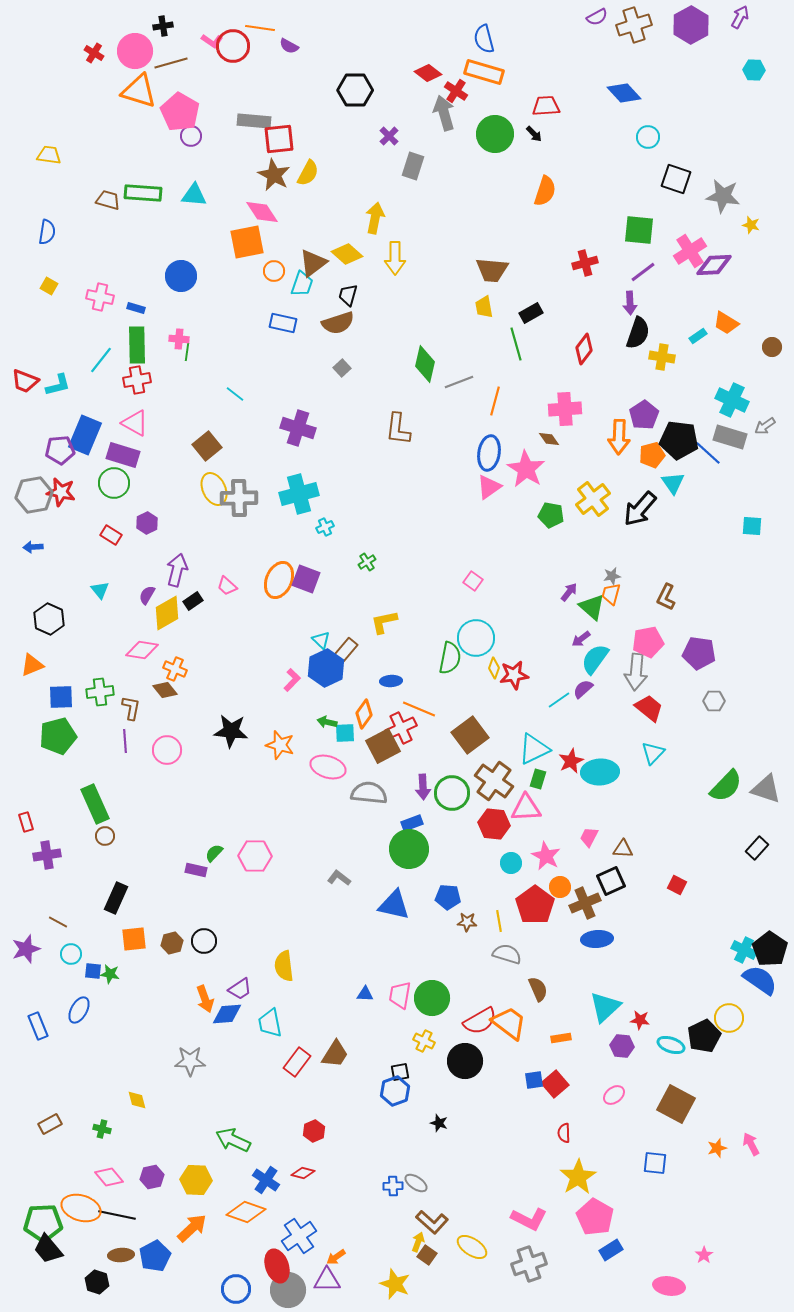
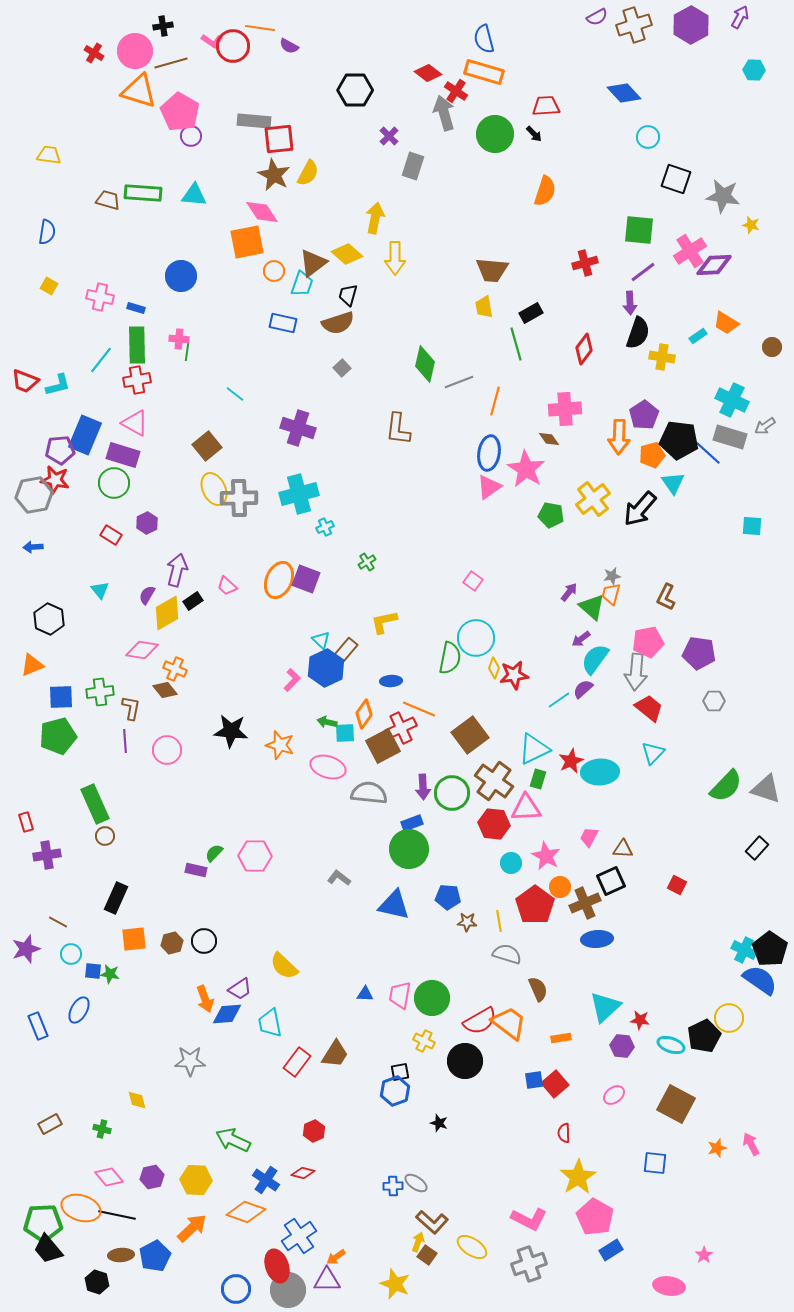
red star at (61, 492): moved 6 px left, 12 px up
yellow semicircle at (284, 966): rotated 40 degrees counterclockwise
